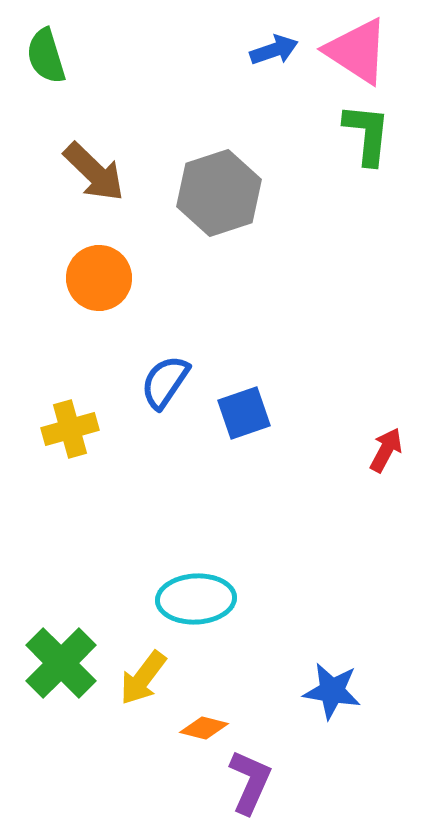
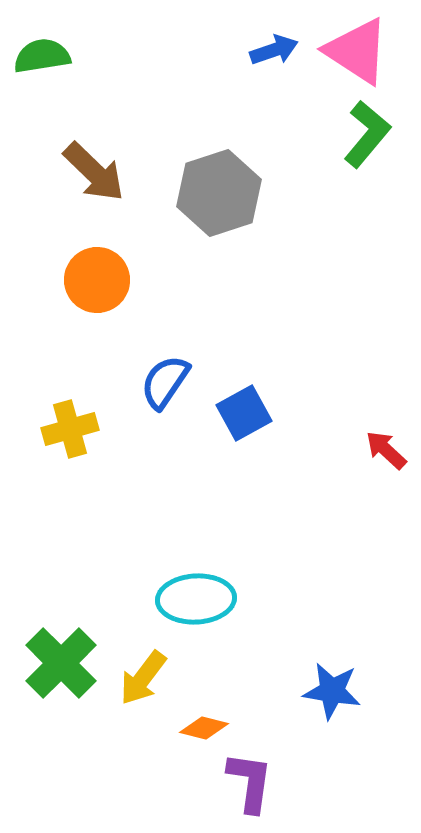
green semicircle: moved 4 px left; rotated 98 degrees clockwise
green L-shape: rotated 34 degrees clockwise
orange circle: moved 2 px left, 2 px down
blue square: rotated 10 degrees counterclockwise
red arrow: rotated 75 degrees counterclockwise
purple L-shape: rotated 16 degrees counterclockwise
